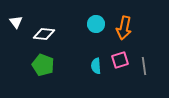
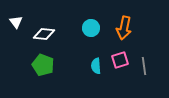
cyan circle: moved 5 px left, 4 px down
